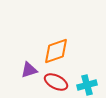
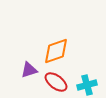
red ellipse: rotated 10 degrees clockwise
